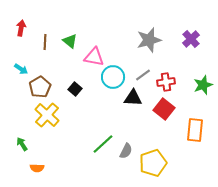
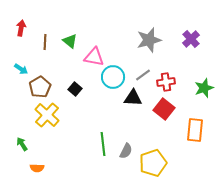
green star: moved 1 px right, 3 px down
green line: rotated 55 degrees counterclockwise
